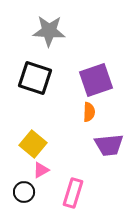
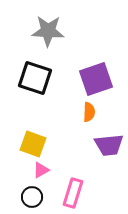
gray star: moved 1 px left
purple square: moved 1 px up
yellow square: rotated 20 degrees counterclockwise
black circle: moved 8 px right, 5 px down
